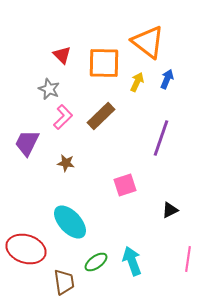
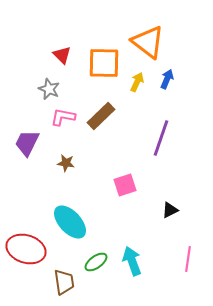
pink L-shape: rotated 125 degrees counterclockwise
